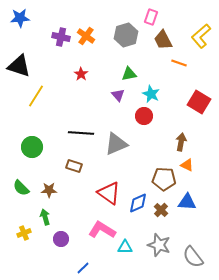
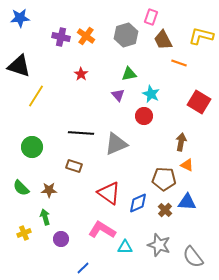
yellow L-shape: rotated 55 degrees clockwise
brown cross: moved 4 px right
